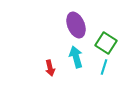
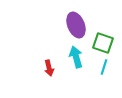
green square: moved 3 px left; rotated 15 degrees counterclockwise
red arrow: moved 1 px left
